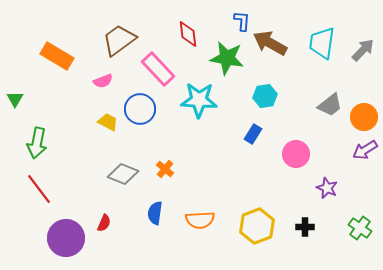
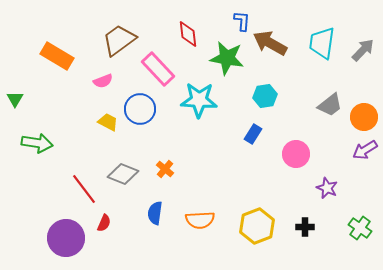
green arrow: rotated 92 degrees counterclockwise
red line: moved 45 px right
